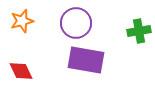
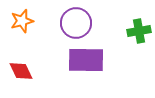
purple rectangle: rotated 9 degrees counterclockwise
